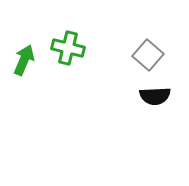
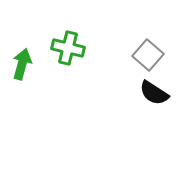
green arrow: moved 2 px left, 4 px down; rotated 8 degrees counterclockwise
black semicircle: moved 1 px left, 3 px up; rotated 36 degrees clockwise
